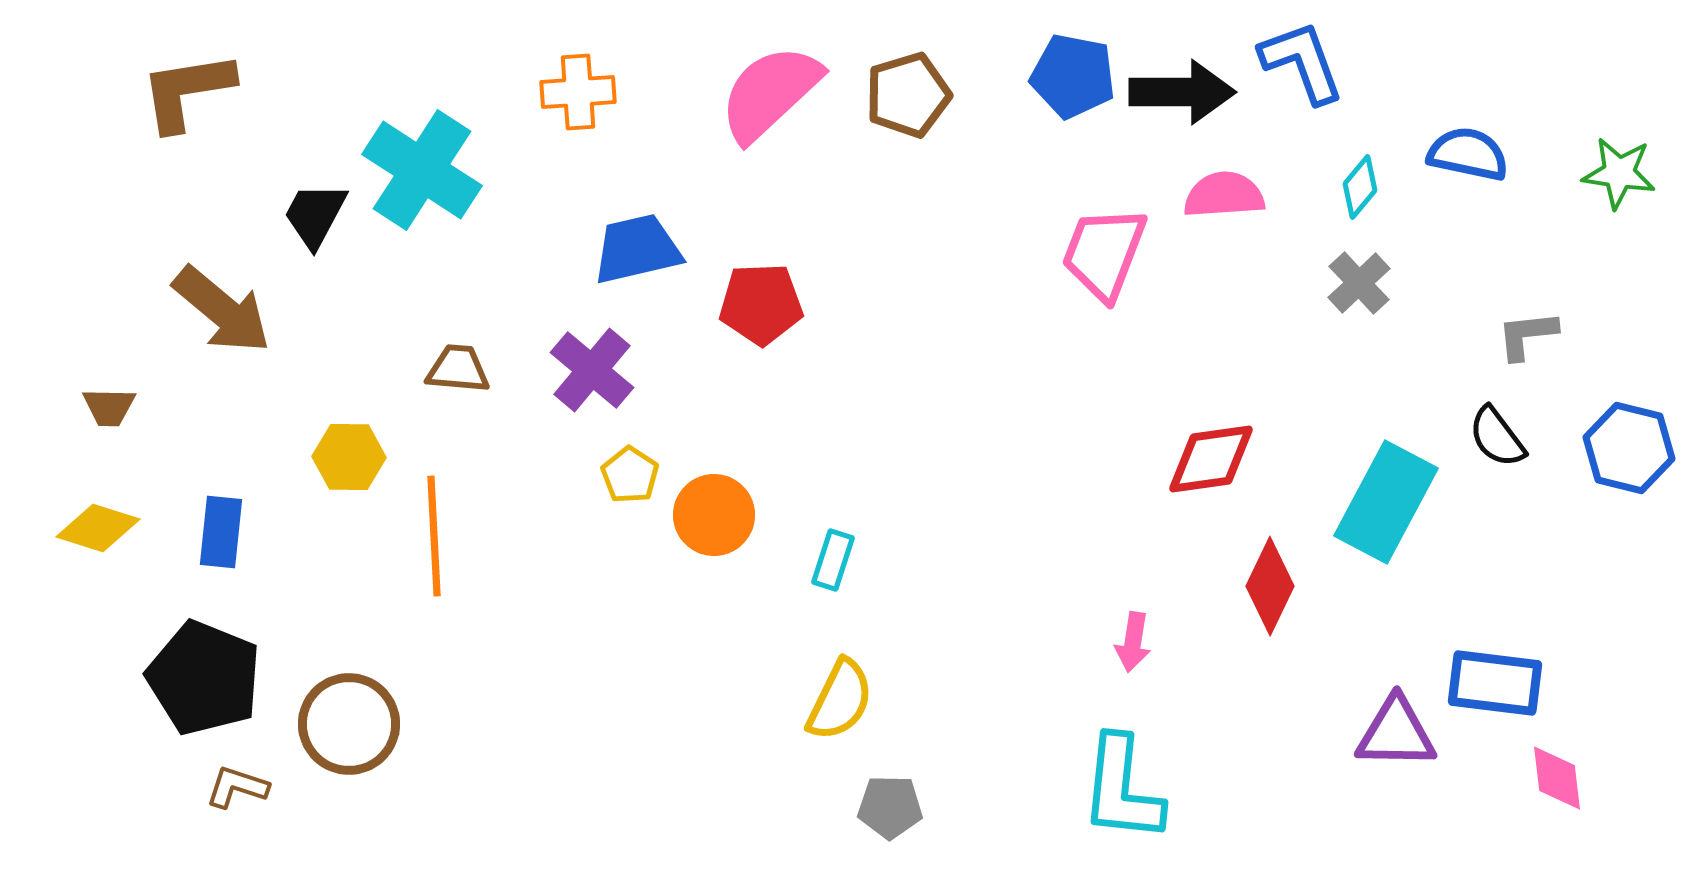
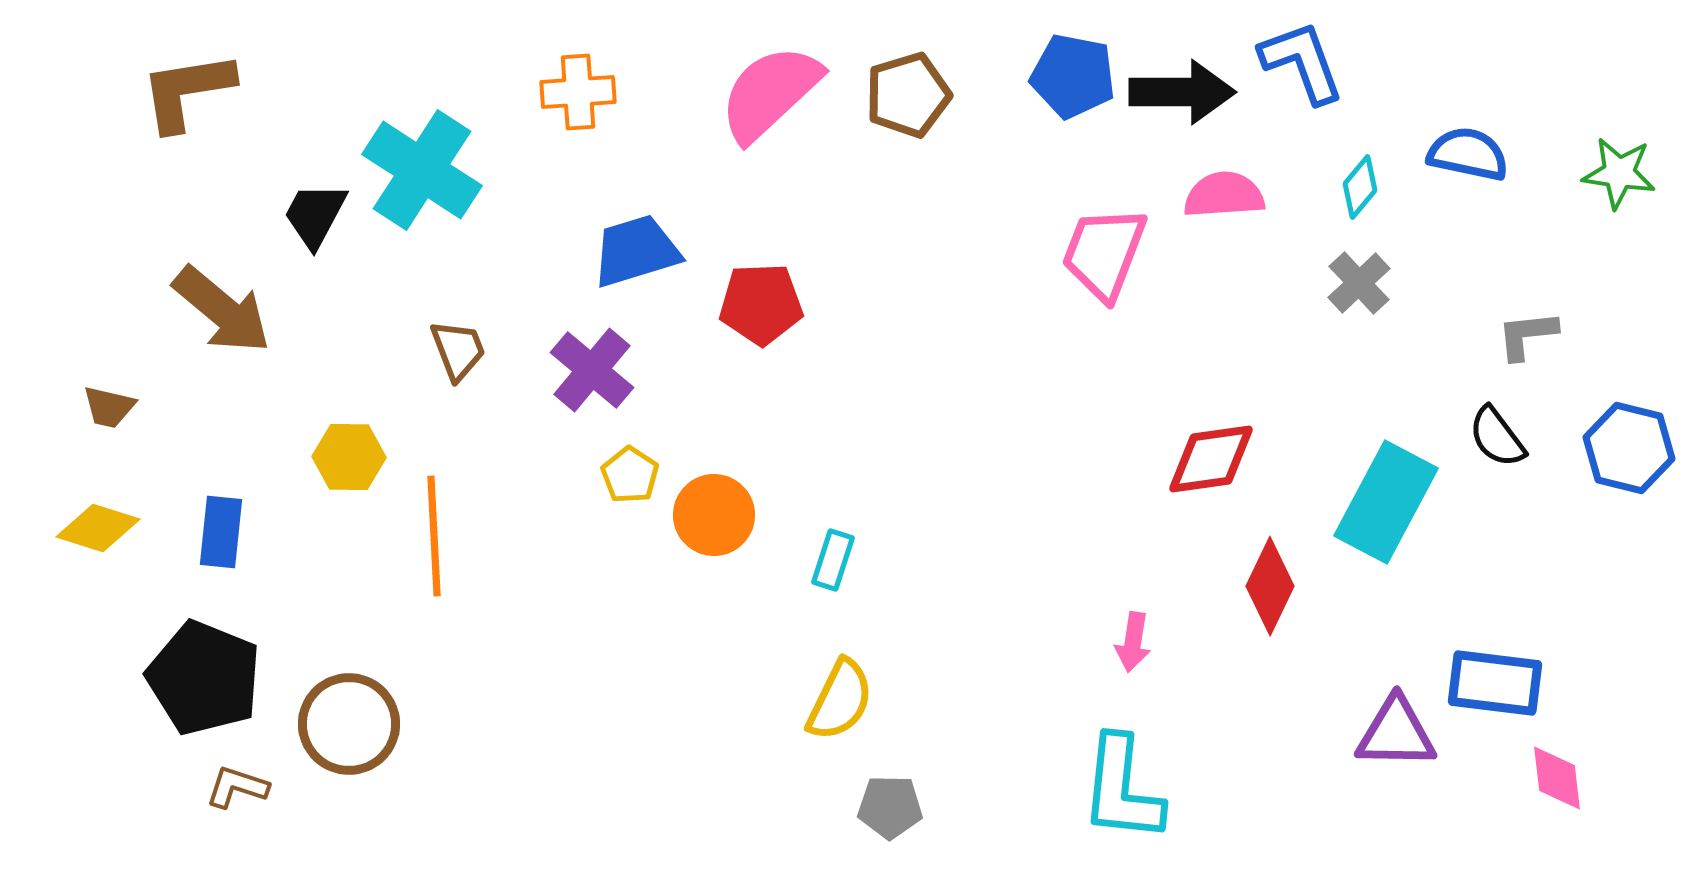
blue trapezoid at (637, 249): moved 1 px left, 2 px down; rotated 4 degrees counterclockwise
brown trapezoid at (458, 369): moved 19 px up; rotated 64 degrees clockwise
brown trapezoid at (109, 407): rotated 12 degrees clockwise
